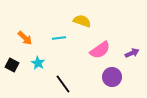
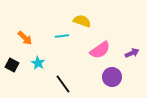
cyan line: moved 3 px right, 2 px up
